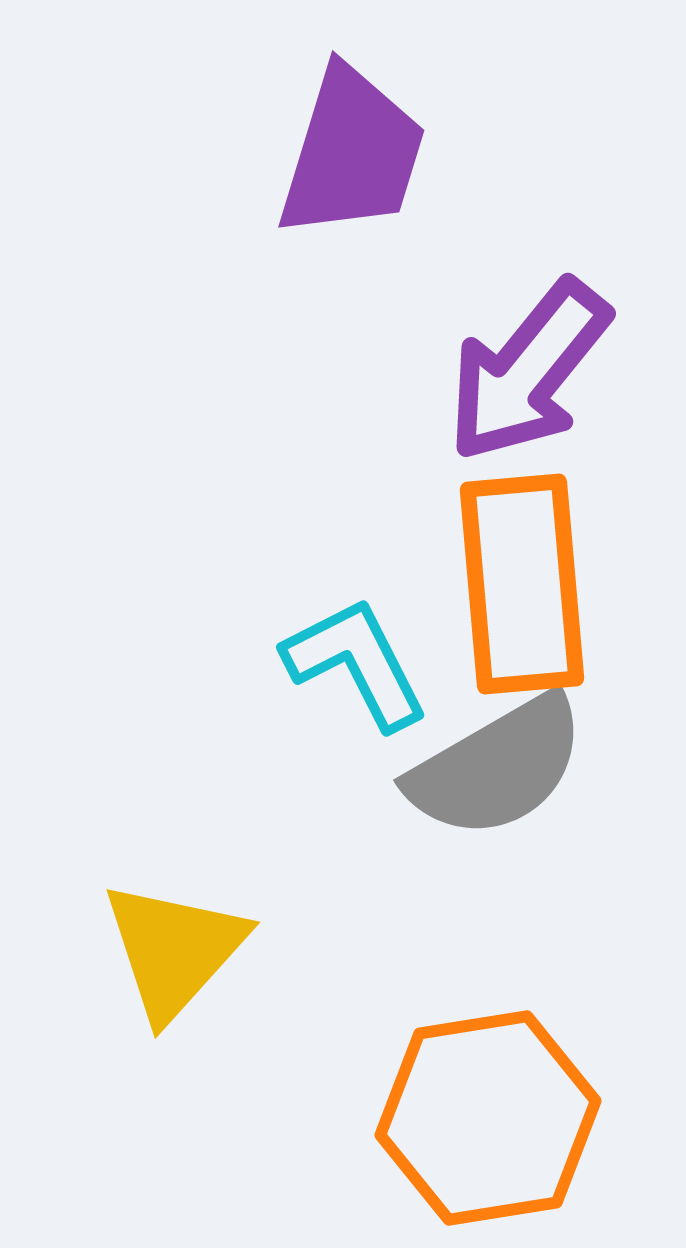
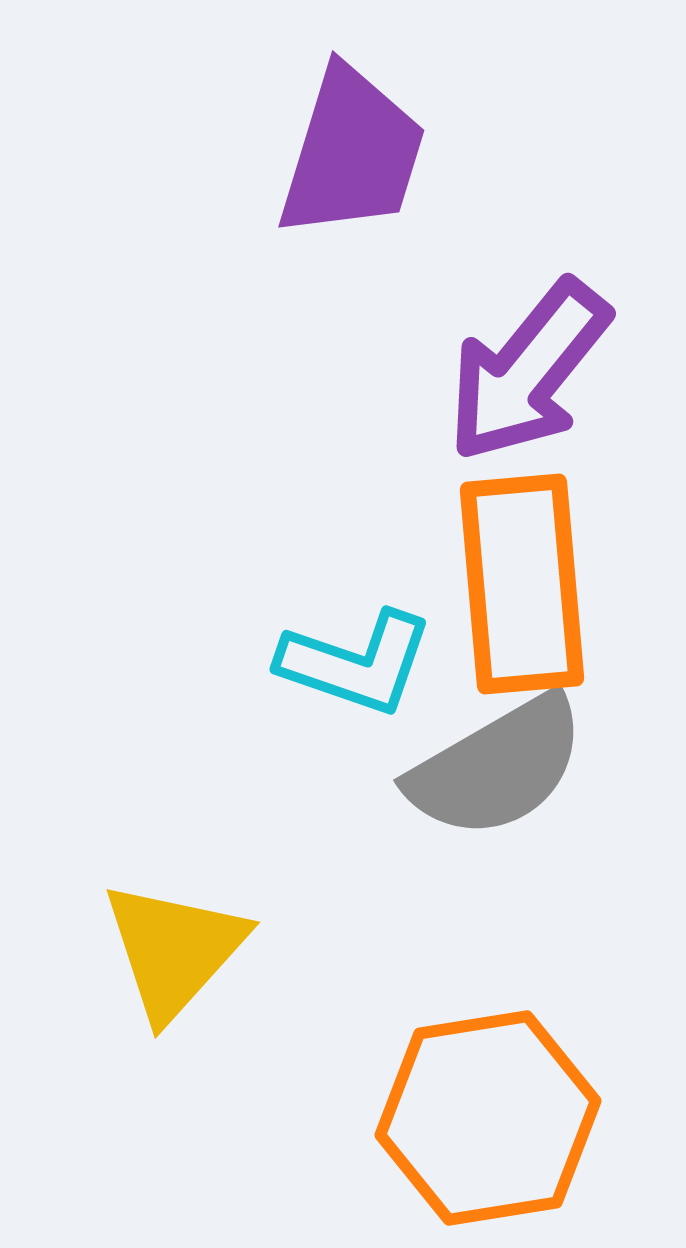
cyan L-shape: rotated 136 degrees clockwise
